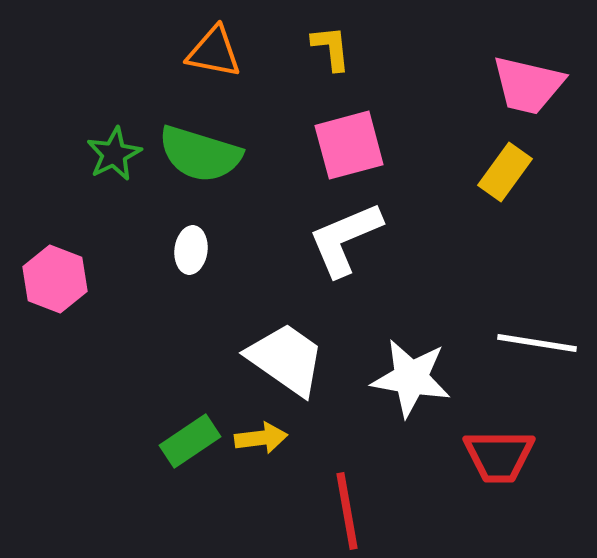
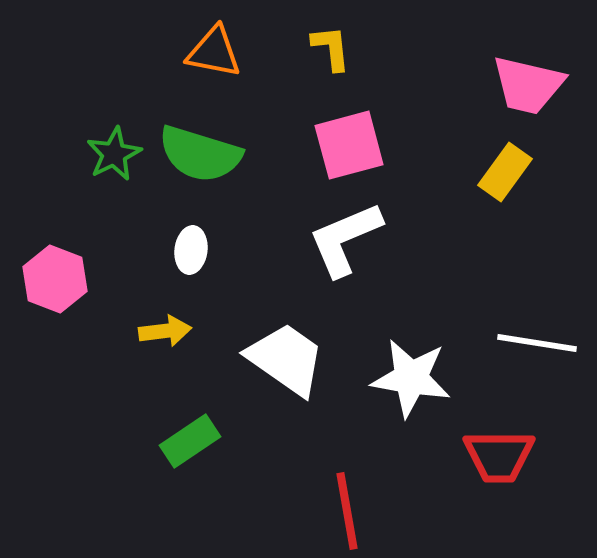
yellow arrow: moved 96 px left, 107 px up
